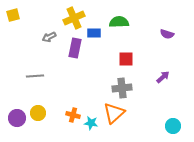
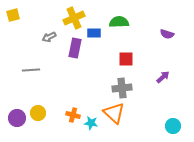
gray line: moved 4 px left, 6 px up
orange triangle: rotated 35 degrees counterclockwise
